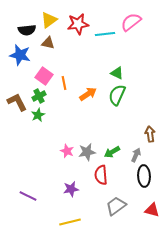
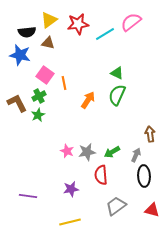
black semicircle: moved 2 px down
cyan line: rotated 24 degrees counterclockwise
pink square: moved 1 px right, 1 px up
orange arrow: moved 6 px down; rotated 24 degrees counterclockwise
brown L-shape: moved 1 px down
purple line: rotated 18 degrees counterclockwise
